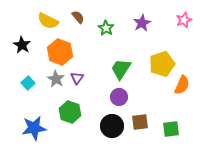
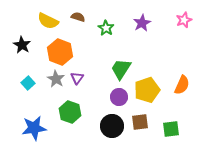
brown semicircle: rotated 32 degrees counterclockwise
yellow pentagon: moved 15 px left, 26 px down
